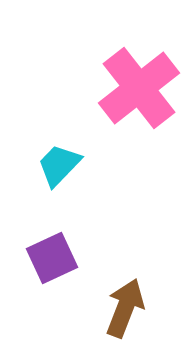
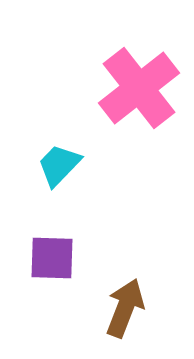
purple square: rotated 27 degrees clockwise
